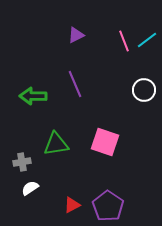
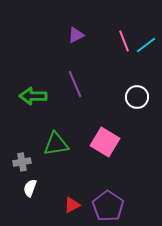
cyan line: moved 1 px left, 5 px down
white circle: moved 7 px left, 7 px down
pink square: rotated 12 degrees clockwise
white semicircle: rotated 36 degrees counterclockwise
